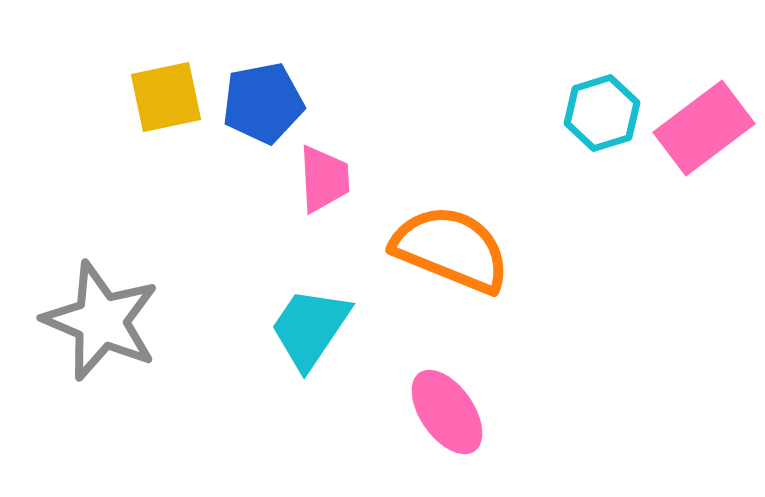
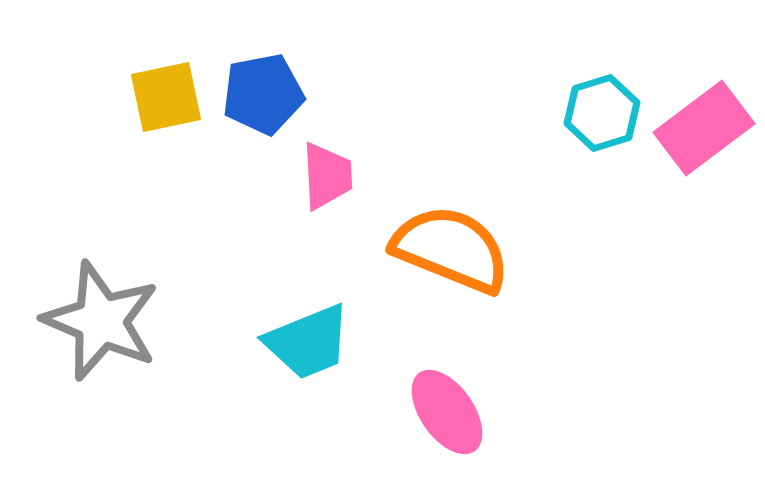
blue pentagon: moved 9 px up
pink trapezoid: moved 3 px right, 3 px up
cyan trapezoid: moved 2 px left, 14 px down; rotated 146 degrees counterclockwise
